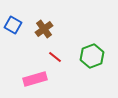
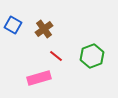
red line: moved 1 px right, 1 px up
pink rectangle: moved 4 px right, 1 px up
